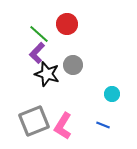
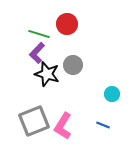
green line: rotated 25 degrees counterclockwise
